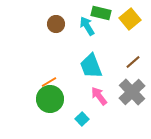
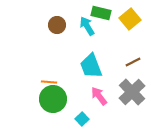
brown circle: moved 1 px right, 1 px down
brown line: rotated 14 degrees clockwise
orange line: rotated 35 degrees clockwise
green circle: moved 3 px right
